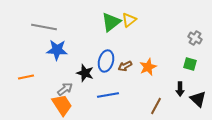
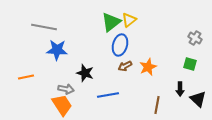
blue ellipse: moved 14 px right, 16 px up
gray arrow: moved 1 px right; rotated 49 degrees clockwise
brown line: moved 1 px right, 1 px up; rotated 18 degrees counterclockwise
